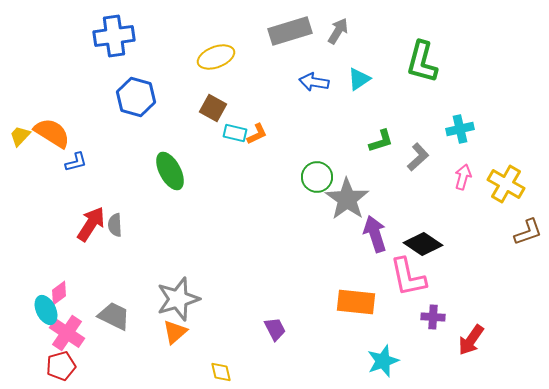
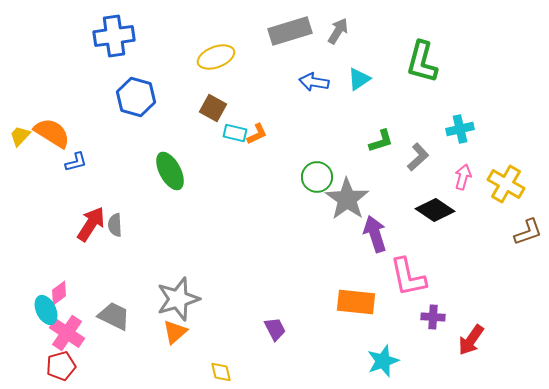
black diamond at (423, 244): moved 12 px right, 34 px up
